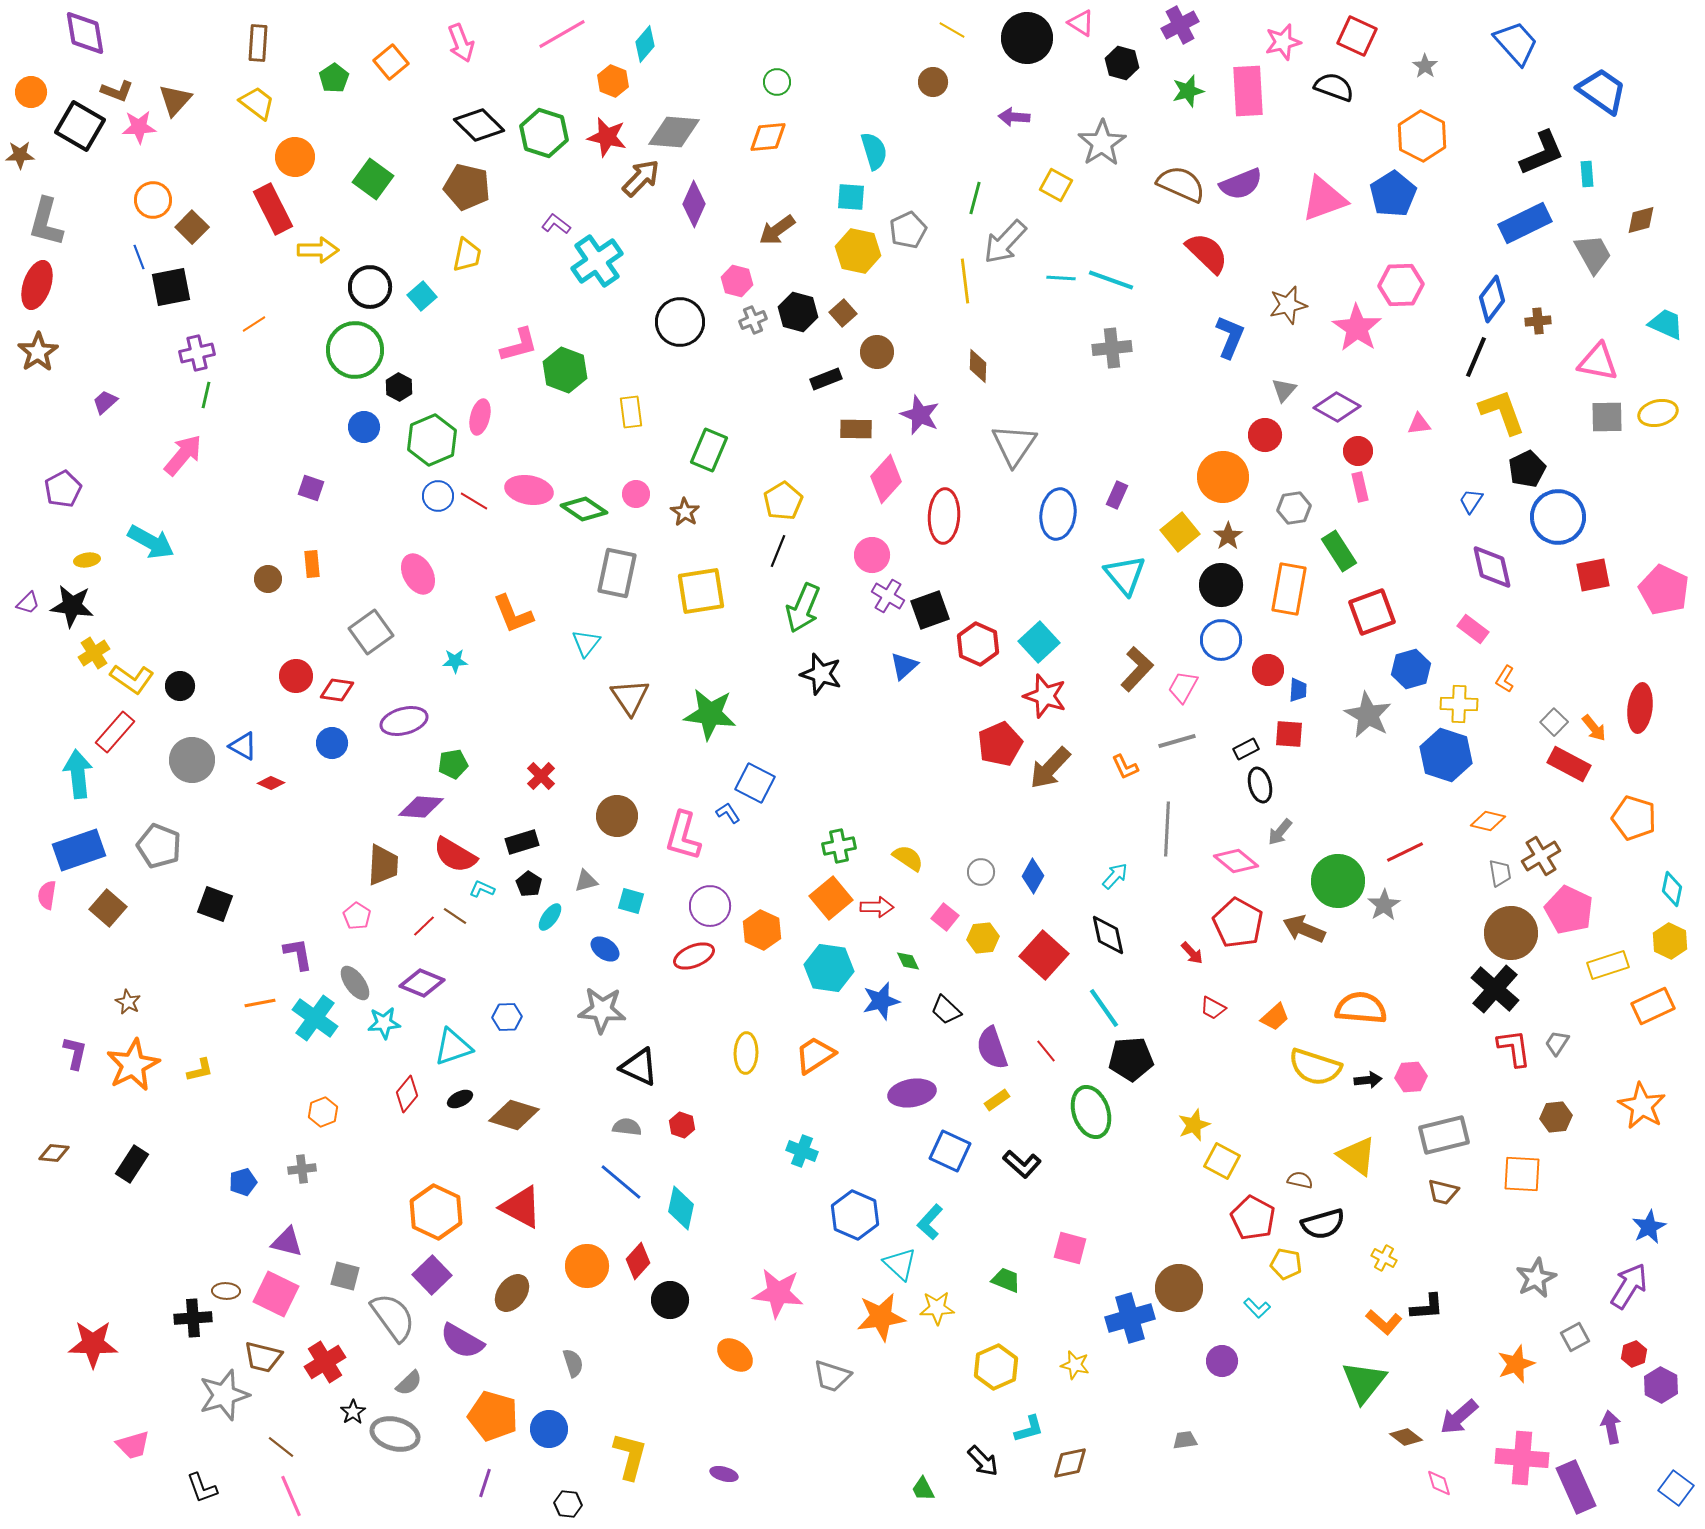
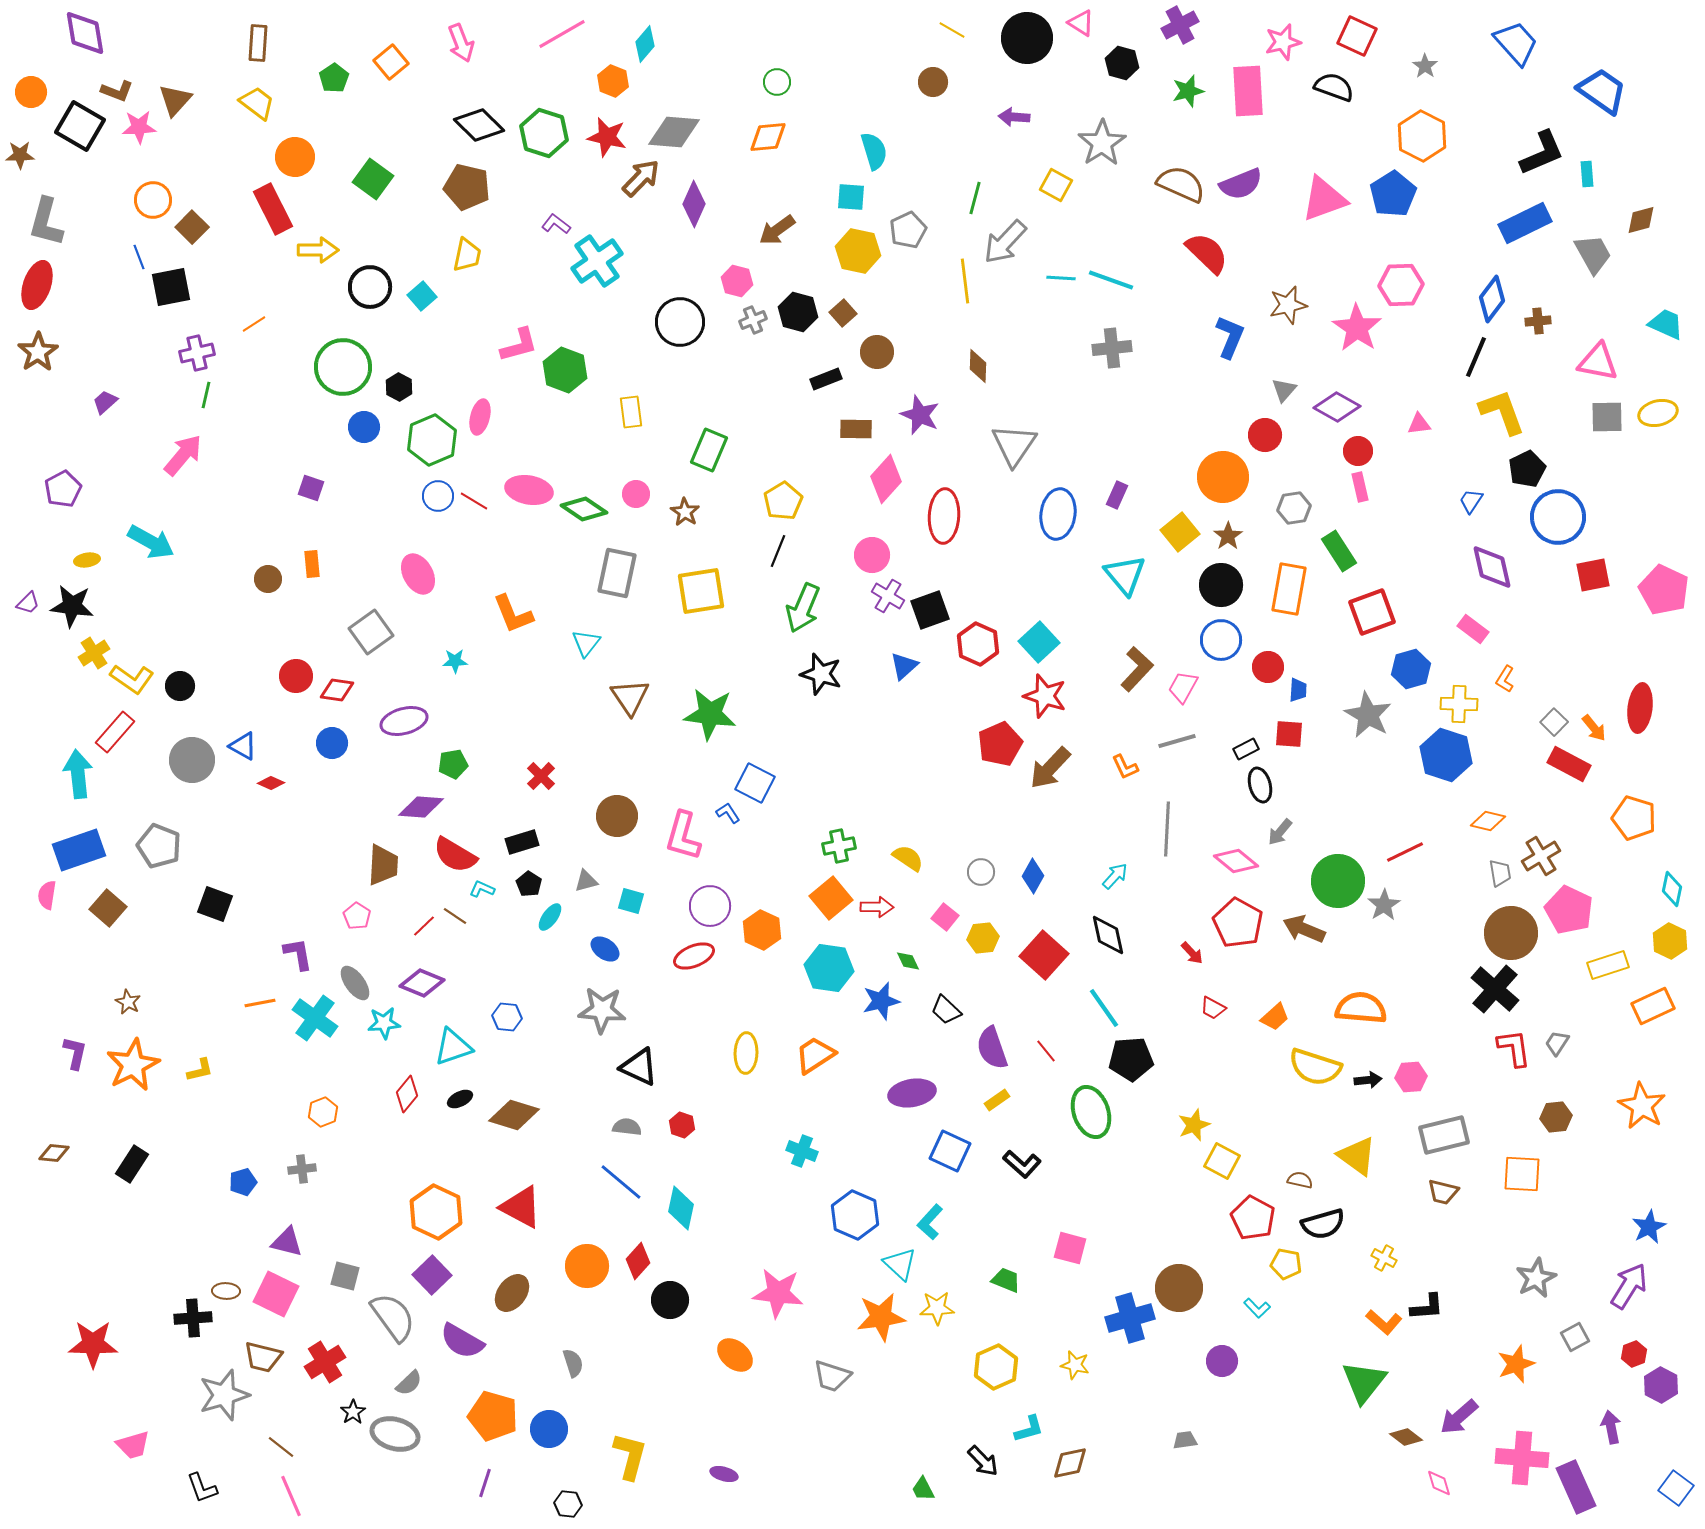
green circle at (355, 350): moved 12 px left, 17 px down
red circle at (1268, 670): moved 3 px up
blue hexagon at (507, 1017): rotated 8 degrees clockwise
